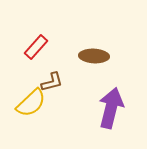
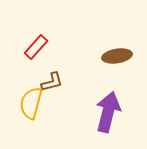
brown ellipse: moved 23 px right; rotated 12 degrees counterclockwise
yellow semicircle: rotated 148 degrees clockwise
purple arrow: moved 3 px left, 4 px down
